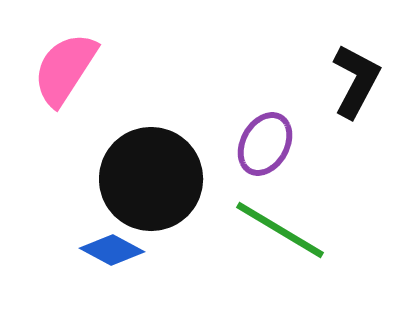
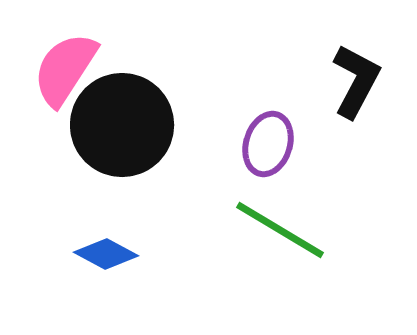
purple ellipse: moved 3 px right; rotated 12 degrees counterclockwise
black circle: moved 29 px left, 54 px up
blue diamond: moved 6 px left, 4 px down
